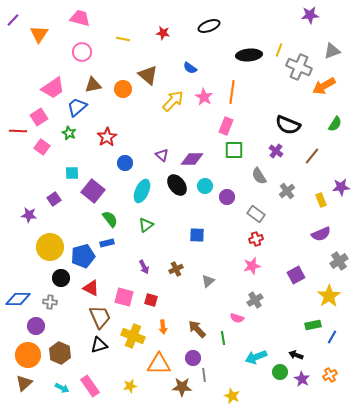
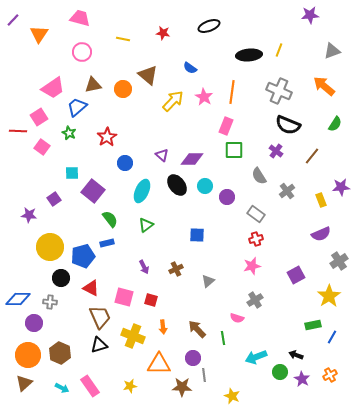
gray cross at (299, 67): moved 20 px left, 24 px down
orange arrow at (324, 86): rotated 70 degrees clockwise
purple circle at (36, 326): moved 2 px left, 3 px up
